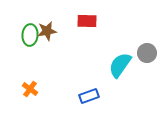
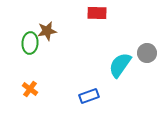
red rectangle: moved 10 px right, 8 px up
green ellipse: moved 8 px down
